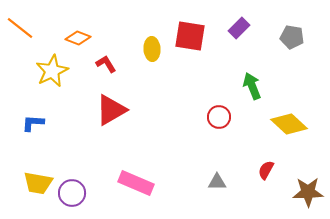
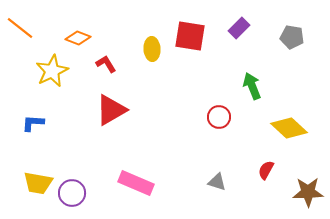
yellow diamond: moved 4 px down
gray triangle: rotated 18 degrees clockwise
